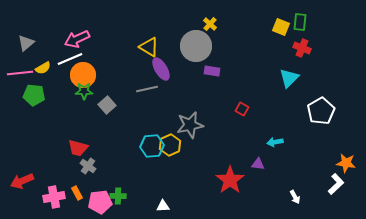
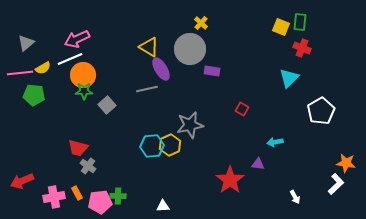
yellow cross: moved 9 px left, 1 px up
gray circle: moved 6 px left, 3 px down
